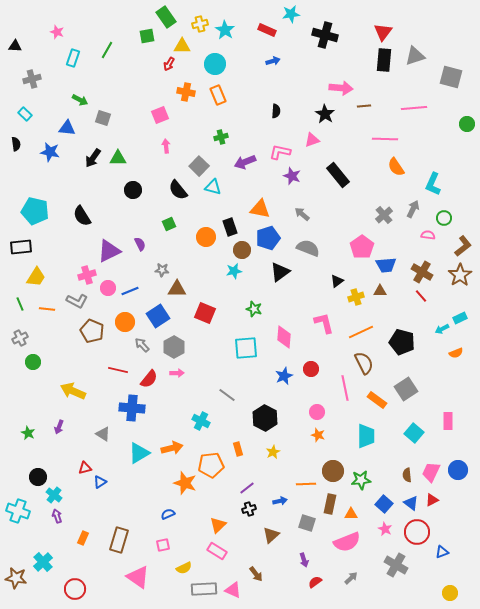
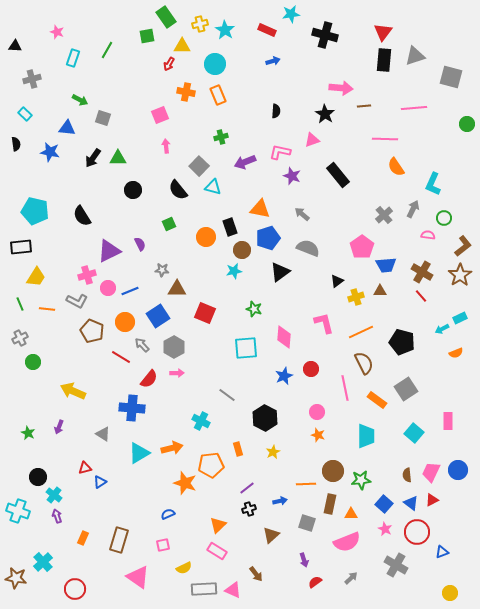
red line at (118, 370): moved 3 px right, 13 px up; rotated 18 degrees clockwise
